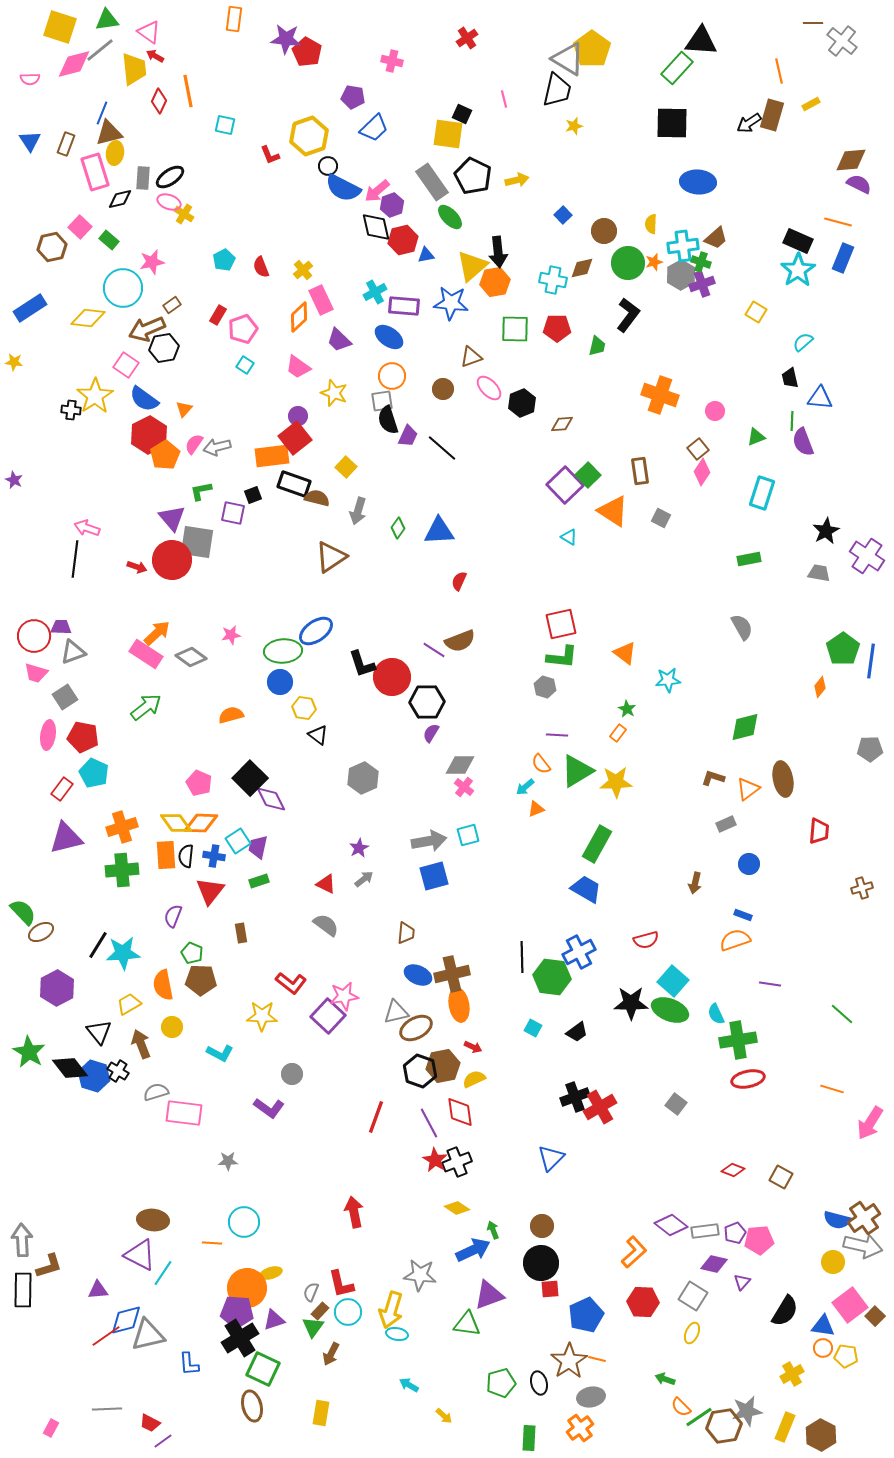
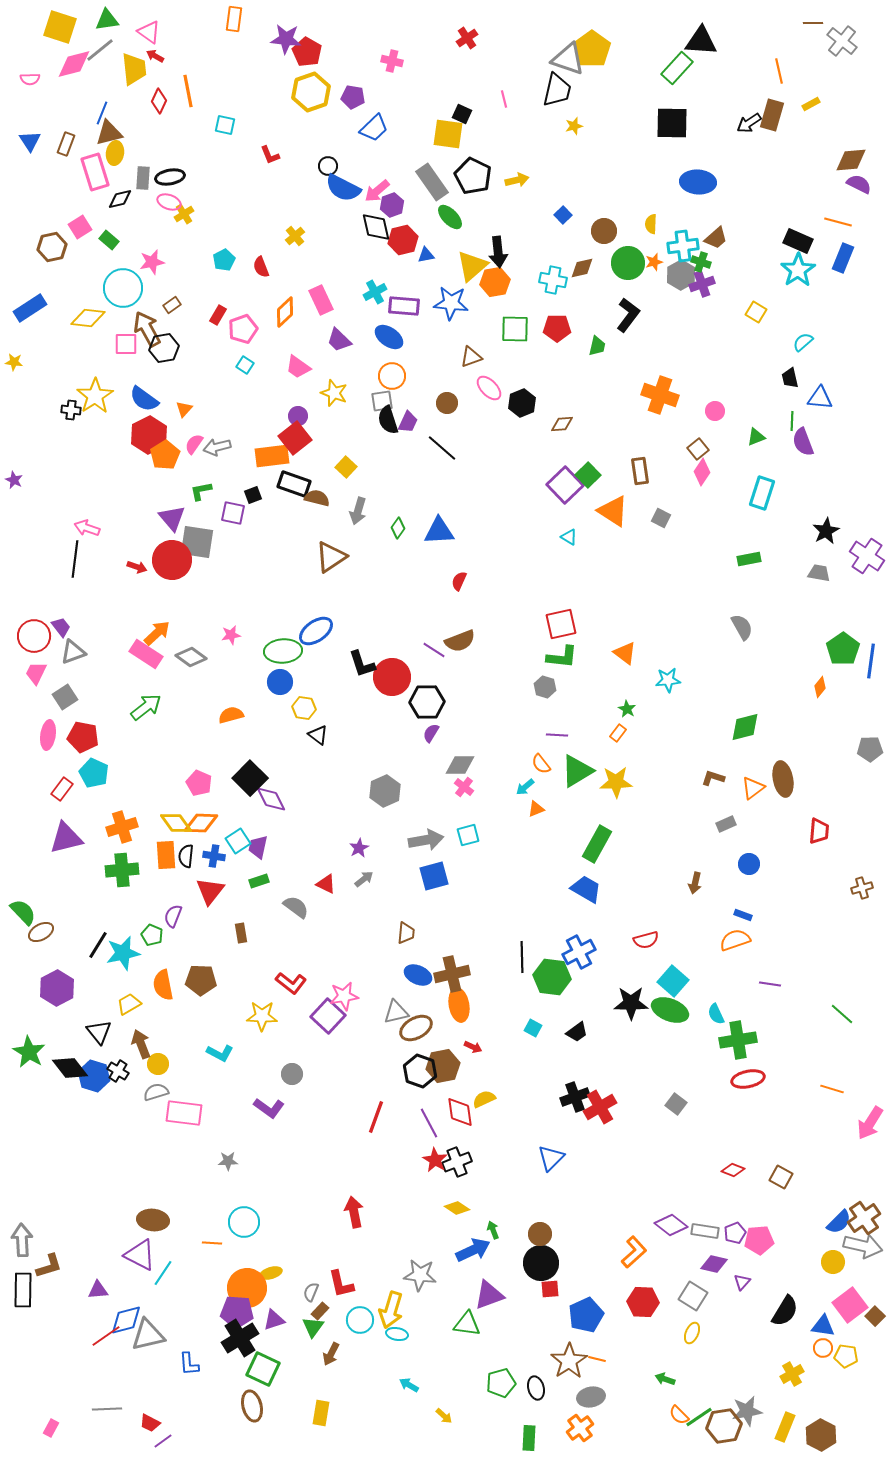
gray triangle at (568, 59): rotated 12 degrees counterclockwise
yellow hexagon at (309, 136): moved 2 px right, 44 px up
black ellipse at (170, 177): rotated 24 degrees clockwise
yellow cross at (184, 214): rotated 24 degrees clockwise
pink square at (80, 227): rotated 15 degrees clockwise
yellow cross at (303, 270): moved 8 px left, 34 px up
orange diamond at (299, 317): moved 14 px left, 5 px up
brown arrow at (147, 329): rotated 84 degrees clockwise
pink square at (126, 365): moved 21 px up; rotated 35 degrees counterclockwise
brown circle at (443, 389): moved 4 px right, 14 px down
purple trapezoid at (408, 436): moved 14 px up
purple trapezoid at (61, 627): rotated 50 degrees clockwise
pink trapezoid at (36, 673): rotated 100 degrees clockwise
gray hexagon at (363, 778): moved 22 px right, 13 px down
orange triangle at (748, 789): moved 5 px right, 1 px up
gray arrow at (429, 841): moved 3 px left, 1 px up
gray semicircle at (326, 925): moved 30 px left, 18 px up
cyan star at (123, 953): rotated 8 degrees counterclockwise
green pentagon at (192, 953): moved 40 px left, 18 px up
yellow circle at (172, 1027): moved 14 px left, 37 px down
yellow semicircle at (474, 1079): moved 10 px right, 20 px down
blue semicircle at (837, 1220): moved 2 px right, 2 px down; rotated 60 degrees counterclockwise
brown circle at (542, 1226): moved 2 px left, 8 px down
gray rectangle at (705, 1231): rotated 16 degrees clockwise
cyan circle at (348, 1312): moved 12 px right, 8 px down
black ellipse at (539, 1383): moved 3 px left, 5 px down
orange semicircle at (681, 1407): moved 2 px left, 8 px down
